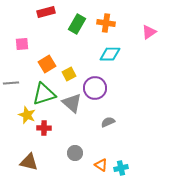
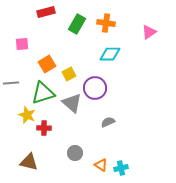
green triangle: moved 1 px left, 1 px up
